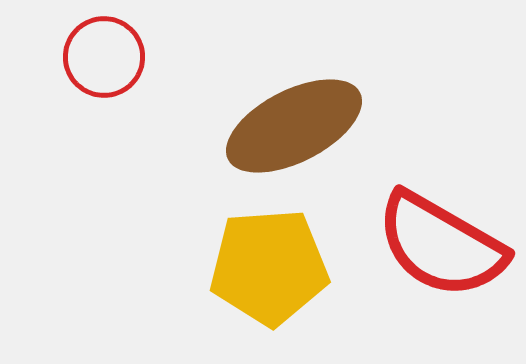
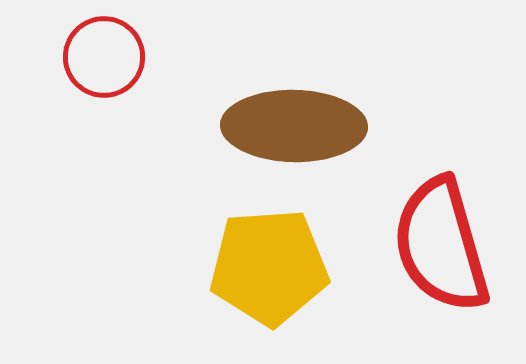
brown ellipse: rotated 28 degrees clockwise
red semicircle: rotated 44 degrees clockwise
